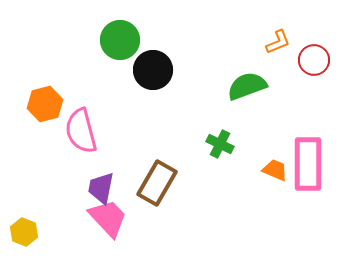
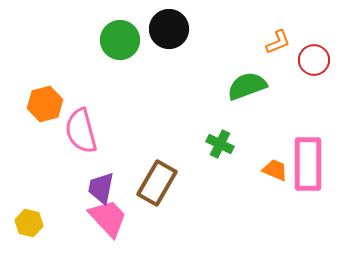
black circle: moved 16 px right, 41 px up
yellow hexagon: moved 5 px right, 9 px up; rotated 8 degrees counterclockwise
